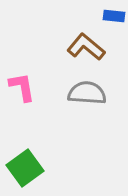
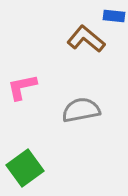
brown L-shape: moved 8 px up
pink L-shape: rotated 92 degrees counterclockwise
gray semicircle: moved 6 px left, 17 px down; rotated 15 degrees counterclockwise
